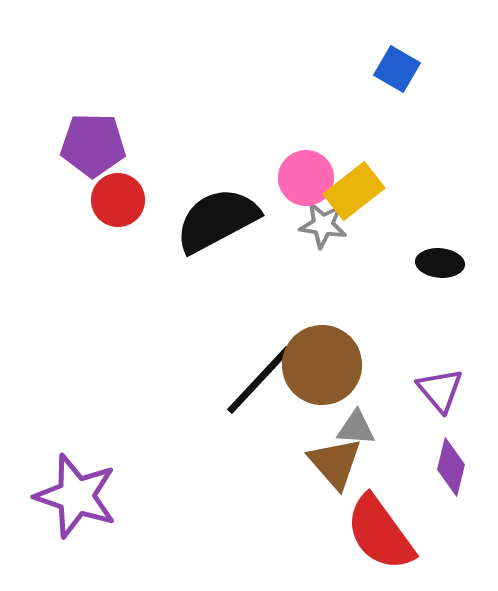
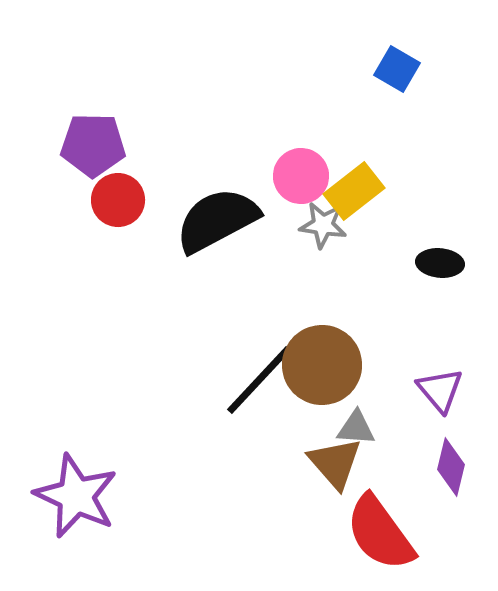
pink circle: moved 5 px left, 2 px up
purple star: rotated 6 degrees clockwise
